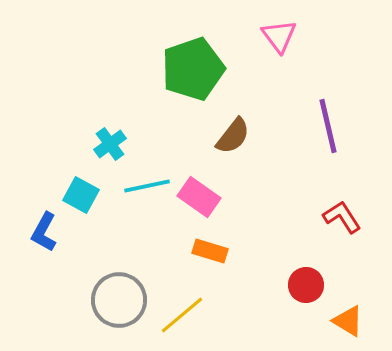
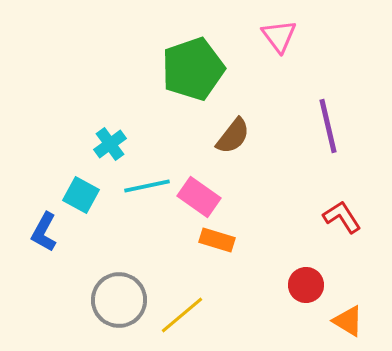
orange rectangle: moved 7 px right, 11 px up
